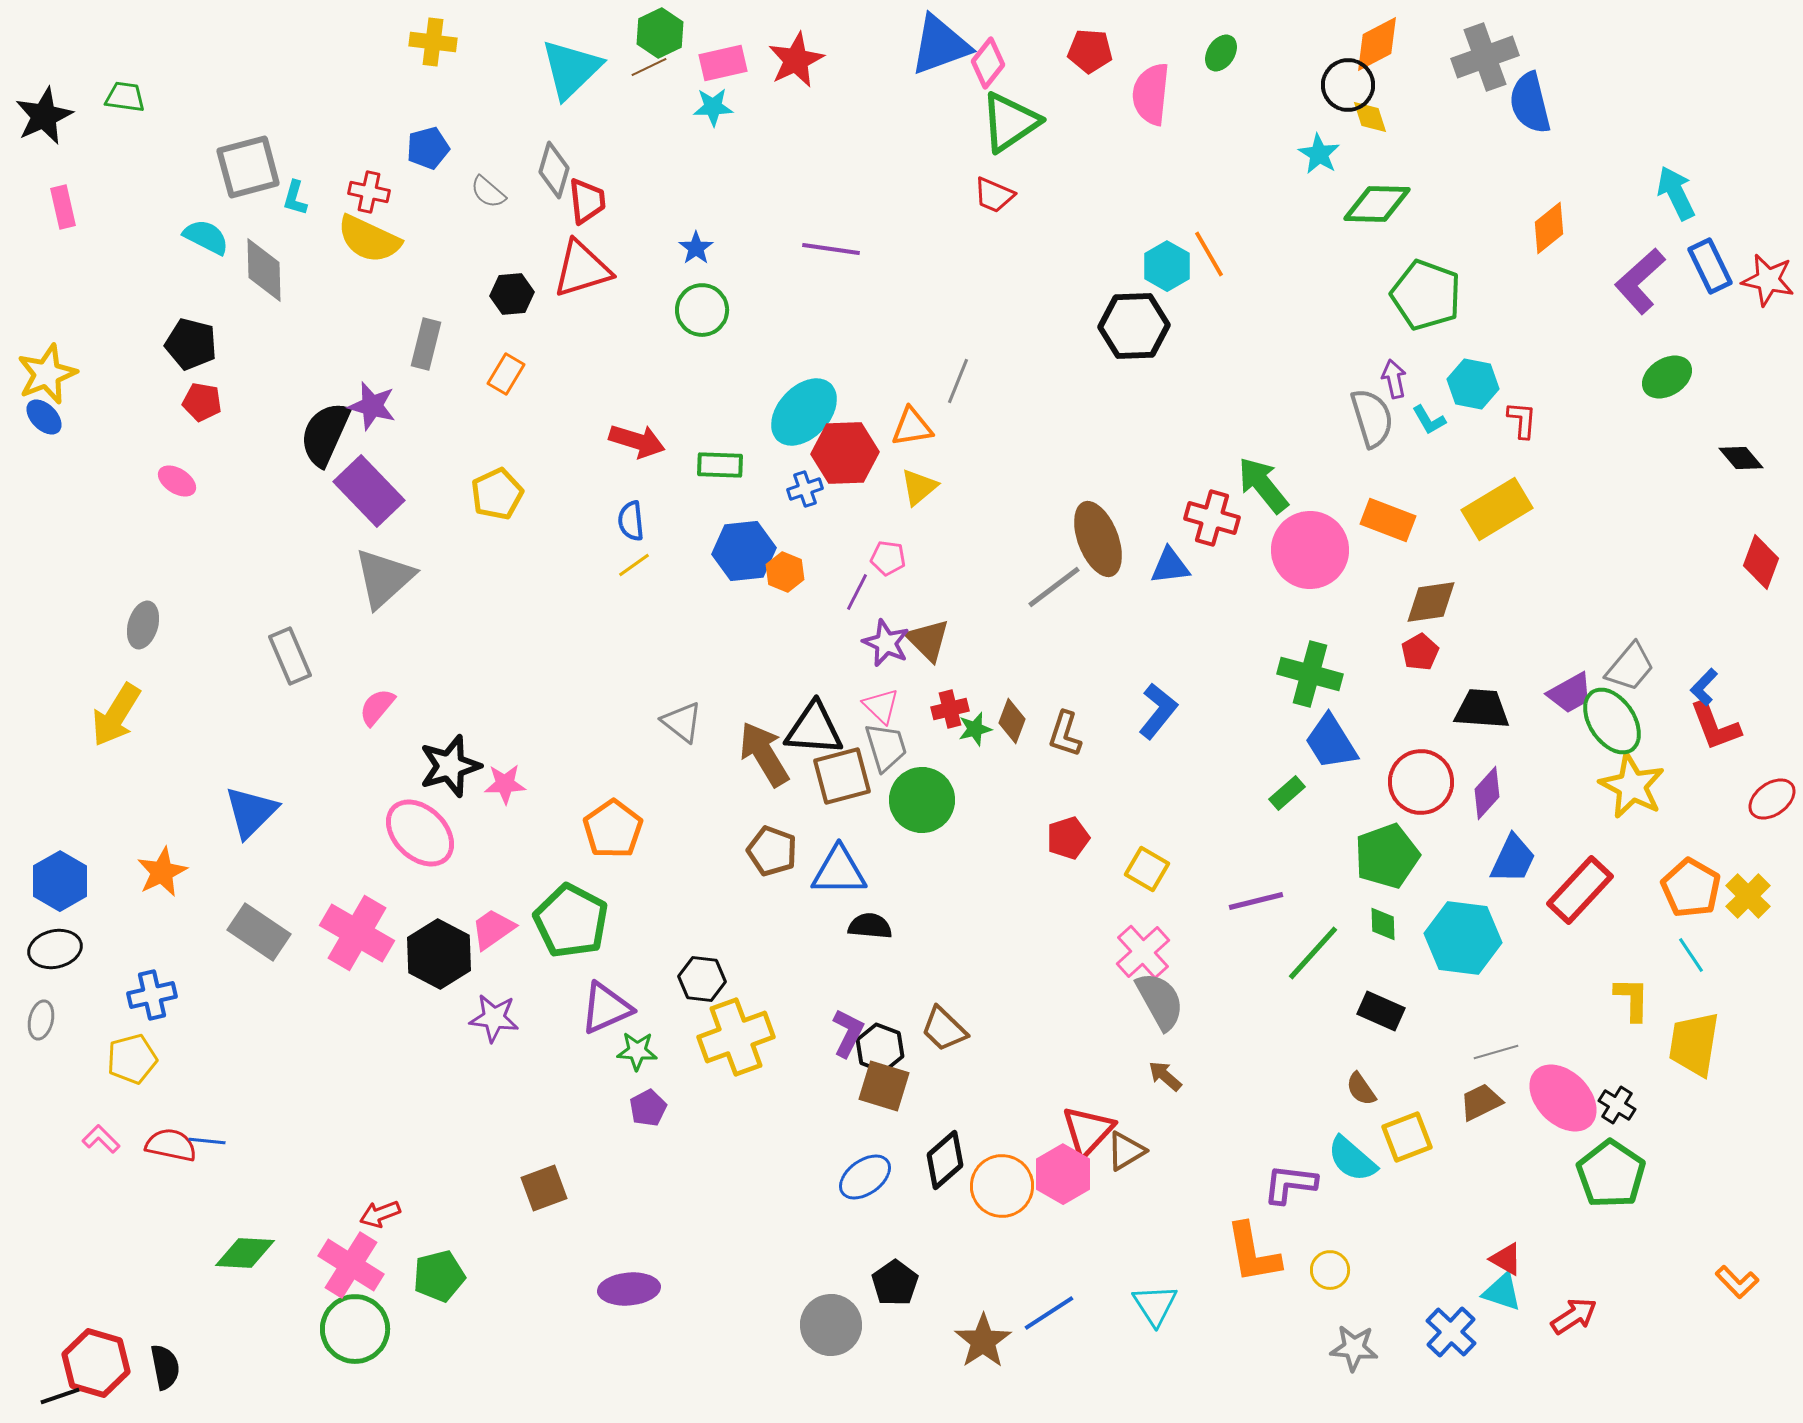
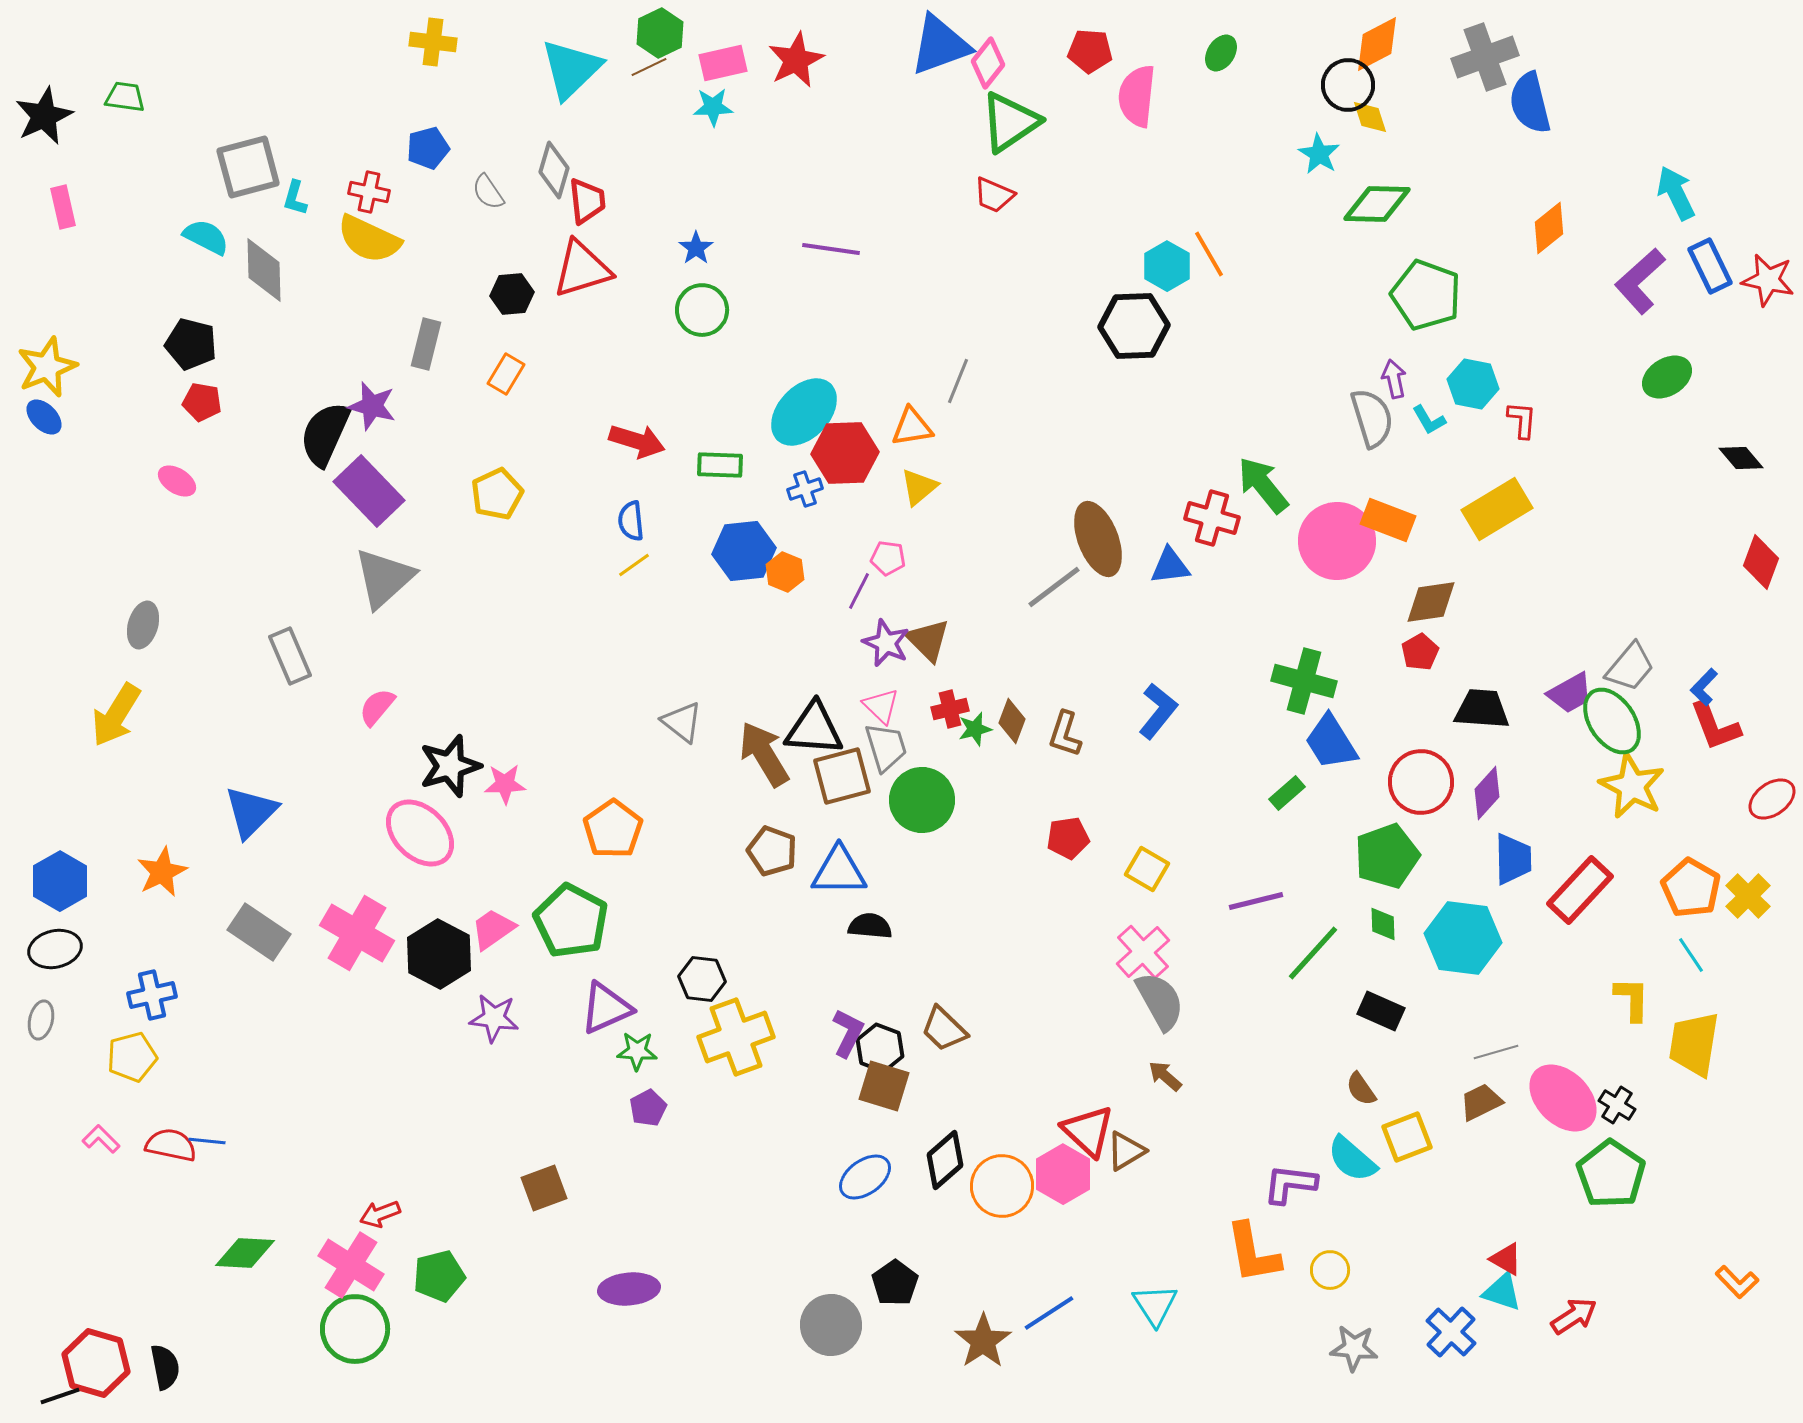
pink semicircle at (1151, 94): moved 14 px left, 2 px down
gray semicircle at (488, 192): rotated 15 degrees clockwise
yellow star at (47, 374): moved 7 px up
pink circle at (1310, 550): moved 27 px right, 9 px up
purple line at (857, 592): moved 2 px right, 1 px up
green cross at (1310, 674): moved 6 px left, 7 px down
red pentagon at (1068, 838): rotated 9 degrees clockwise
blue trapezoid at (1513, 859): rotated 26 degrees counterclockwise
yellow pentagon at (132, 1059): moved 2 px up
red triangle at (1088, 1131): rotated 30 degrees counterclockwise
